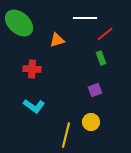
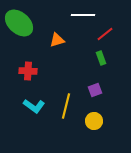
white line: moved 2 px left, 3 px up
red cross: moved 4 px left, 2 px down
yellow circle: moved 3 px right, 1 px up
yellow line: moved 29 px up
